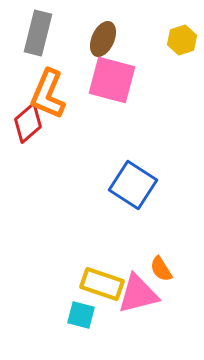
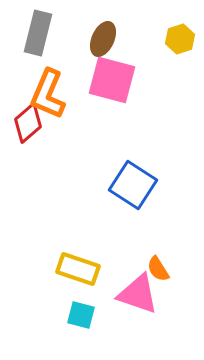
yellow hexagon: moved 2 px left, 1 px up
orange semicircle: moved 3 px left
yellow rectangle: moved 24 px left, 15 px up
pink triangle: rotated 33 degrees clockwise
